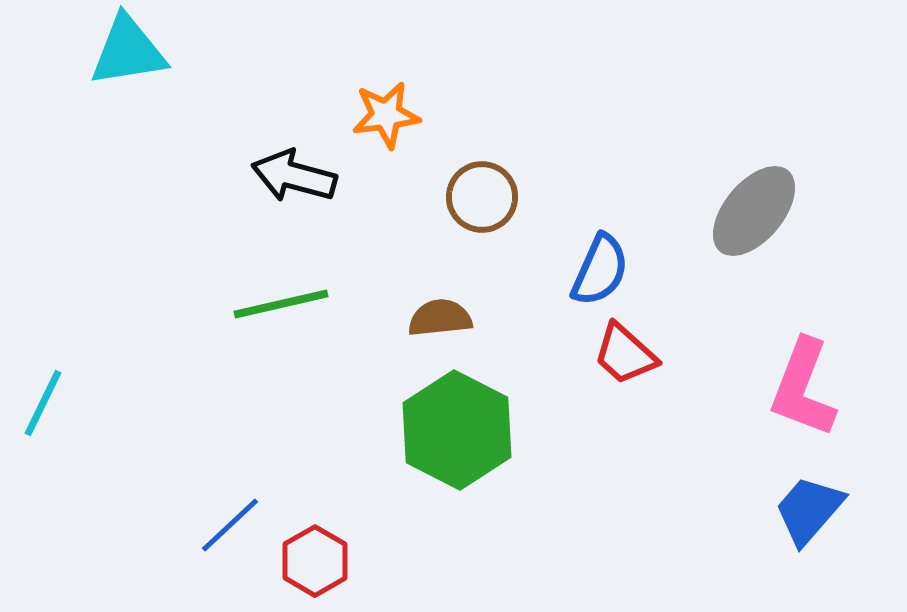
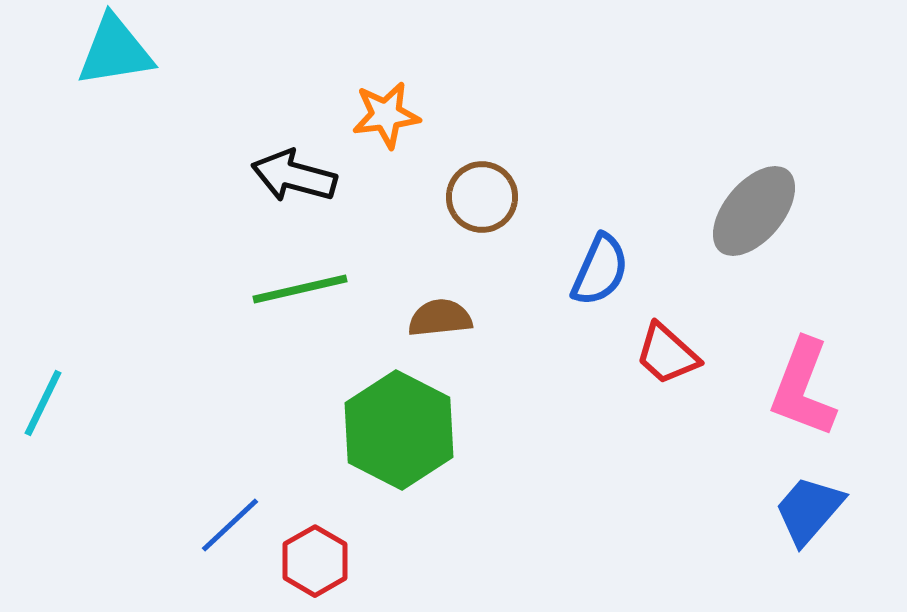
cyan triangle: moved 13 px left
green line: moved 19 px right, 15 px up
red trapezoid: moved 42 px right
green hexagon: moved 58 px left
